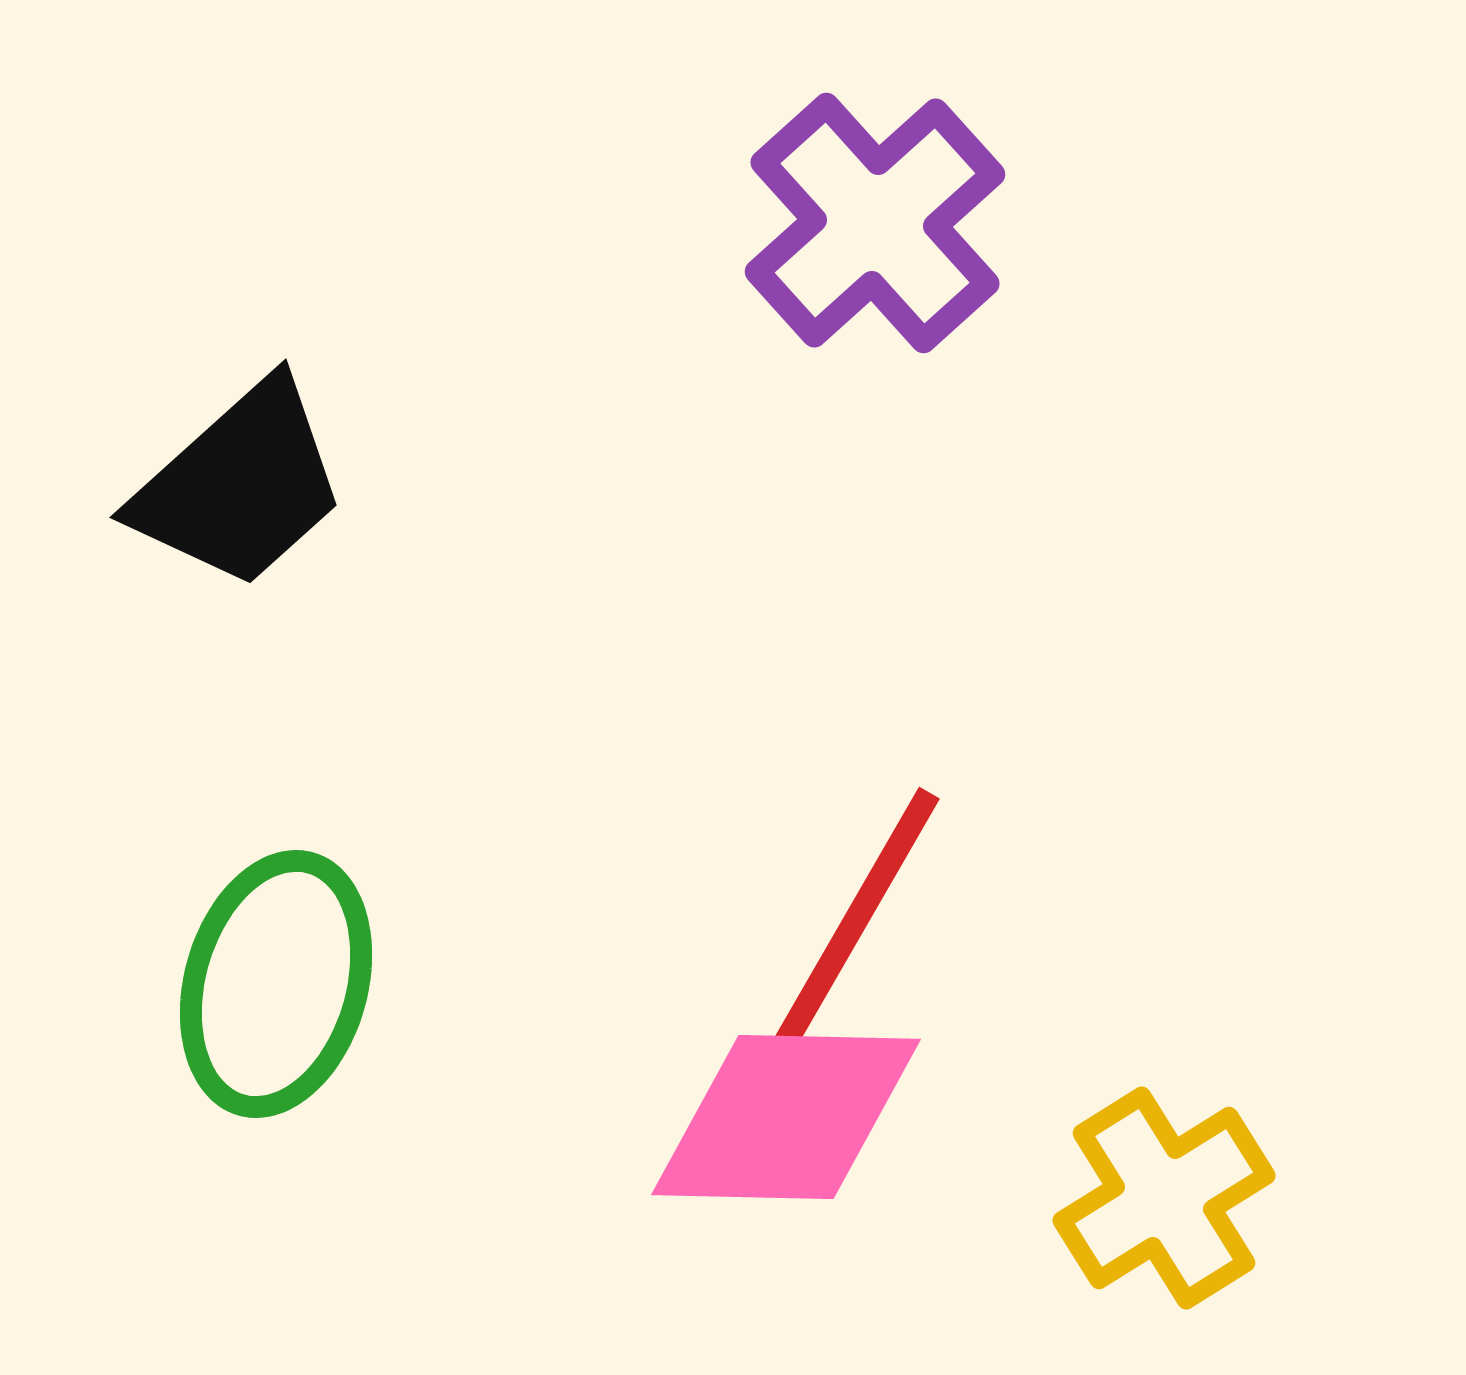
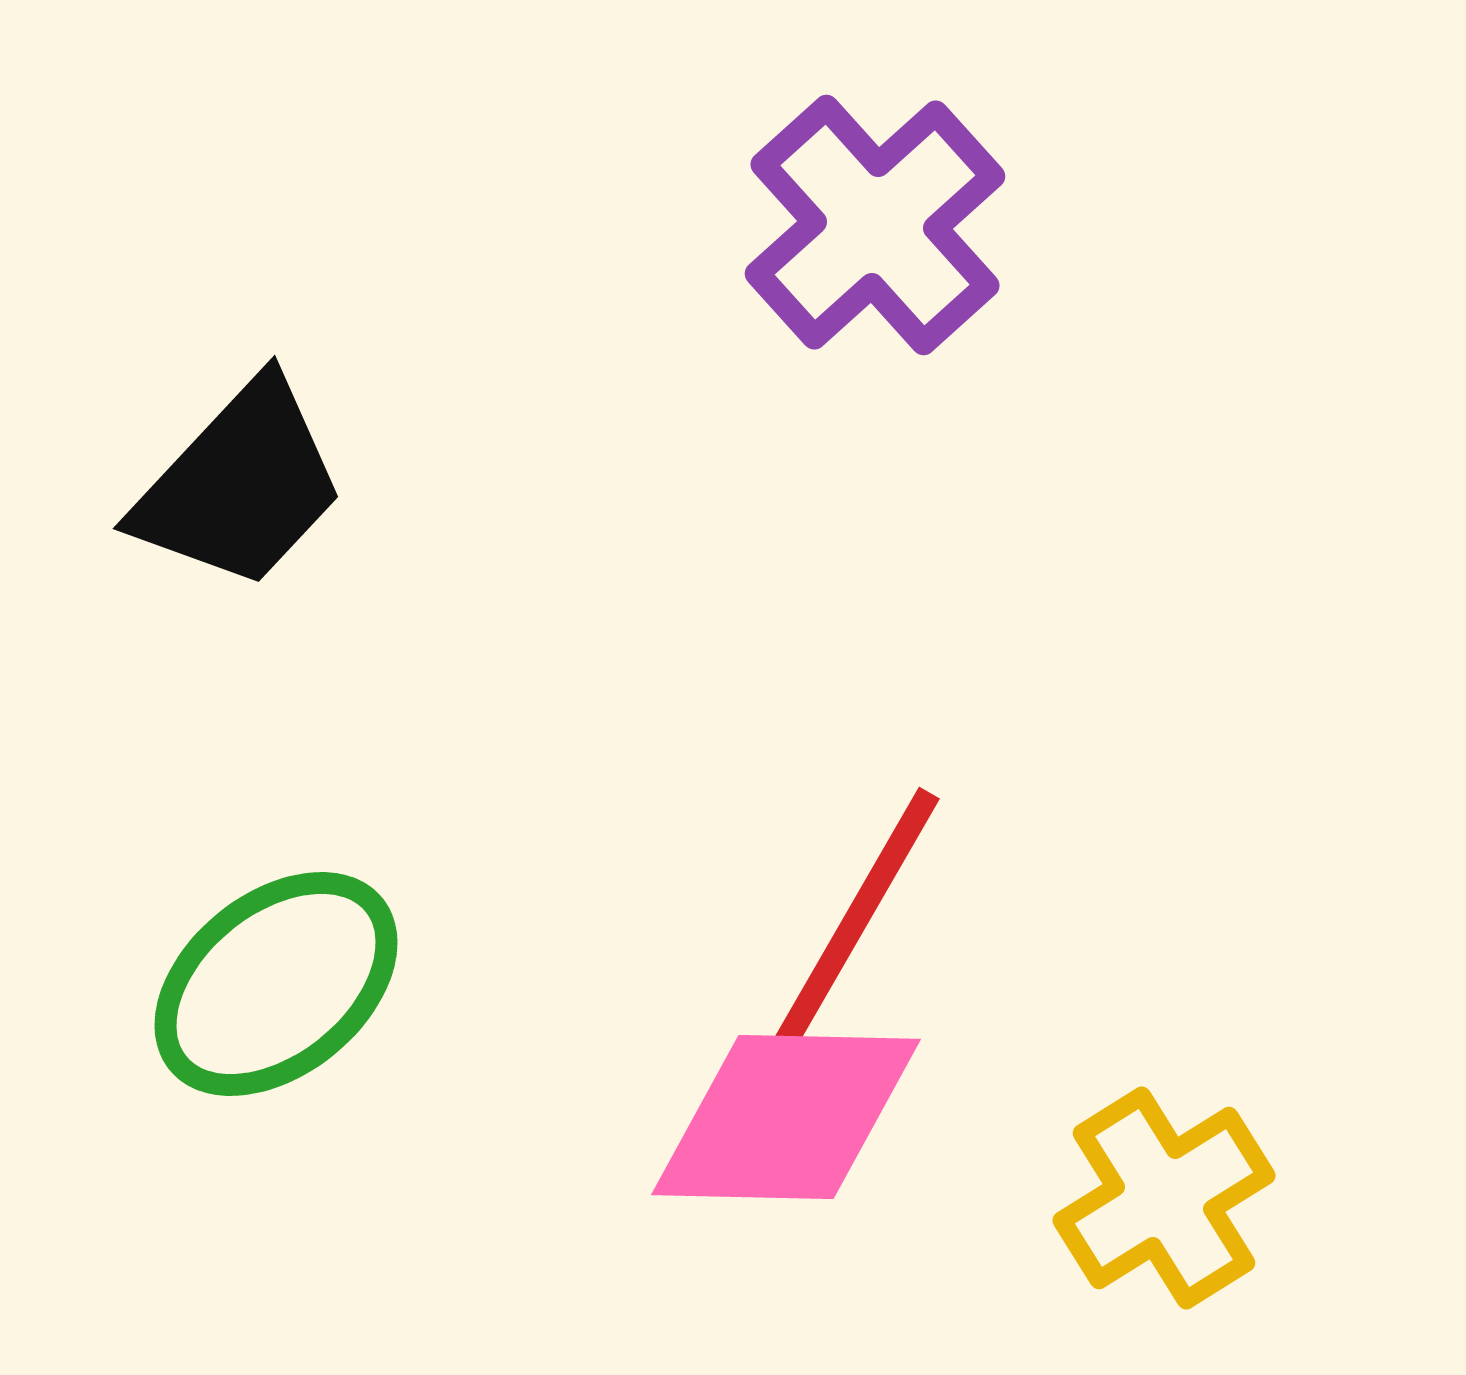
purple cross: moved 2 px down
black trapezoid: rotated 5 degrees counterclockwise
green ellipse: rotated 35 degrees clockwise
